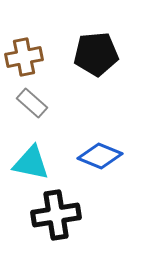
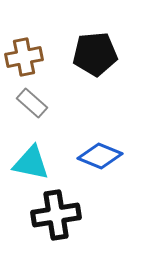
black pentagon: moved 1 px left
